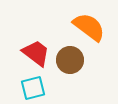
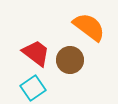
cyan square: rotated 20 degrees counterclockwise
